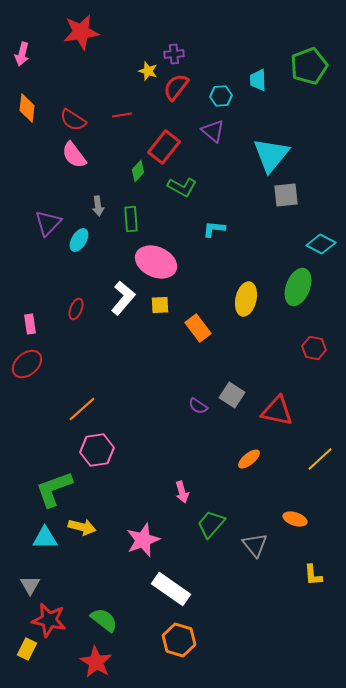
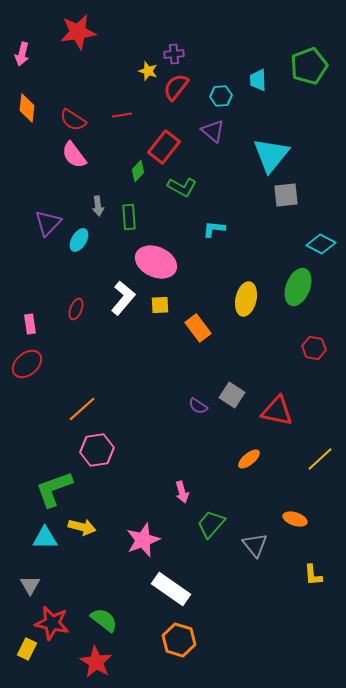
red star at (81, 32): moved 3 px left
green rectangle at (131, 219): moved 2 px left, 2 px up
red star at (49, 620): moved 3 px right, 3 px down
